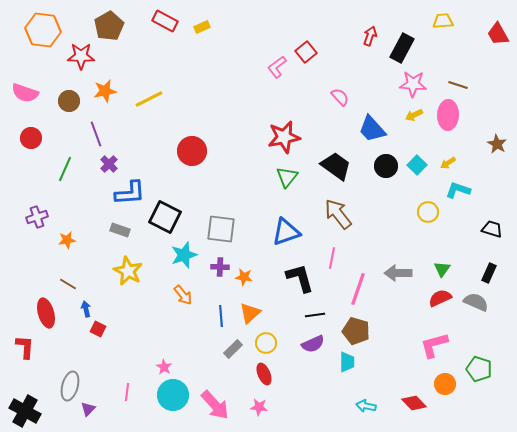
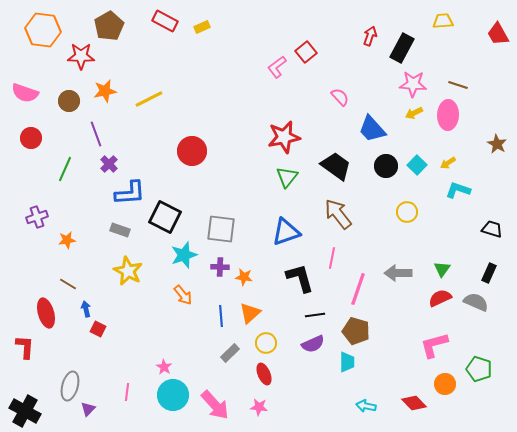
yellow arrow at (414, 115): moved 2 px up
yellow circle at (428, 212): moved 21 px left
gray rectangle at (233, 349): moved 3 px left, 4 px down
